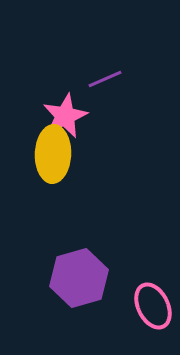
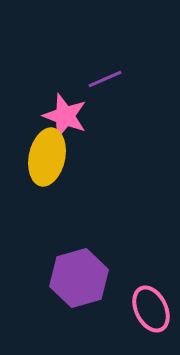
pink star: rotated 27 degrees counterclockwise
yellow ellipse: moved 6 px left, 3 px down; rotated 10 degrees clockwise
pink ellipse: moved 2 px left, 3 px down
